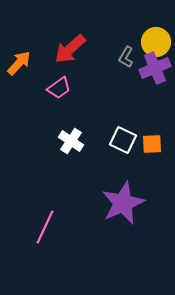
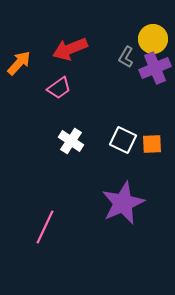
yellow circle: moved 3 px left, 3 px up
red arrow: rotated 20 degrees clockwise
